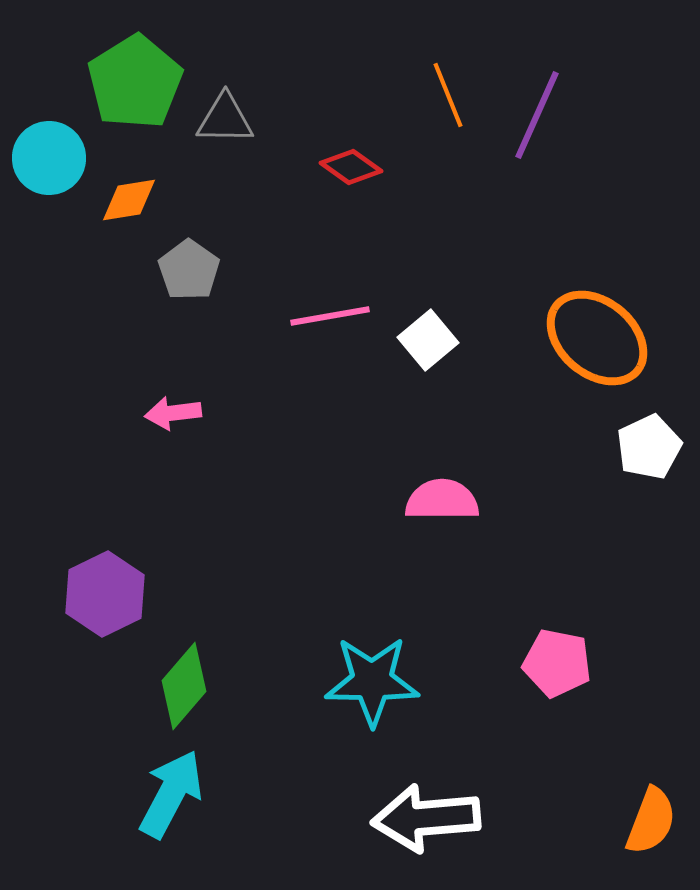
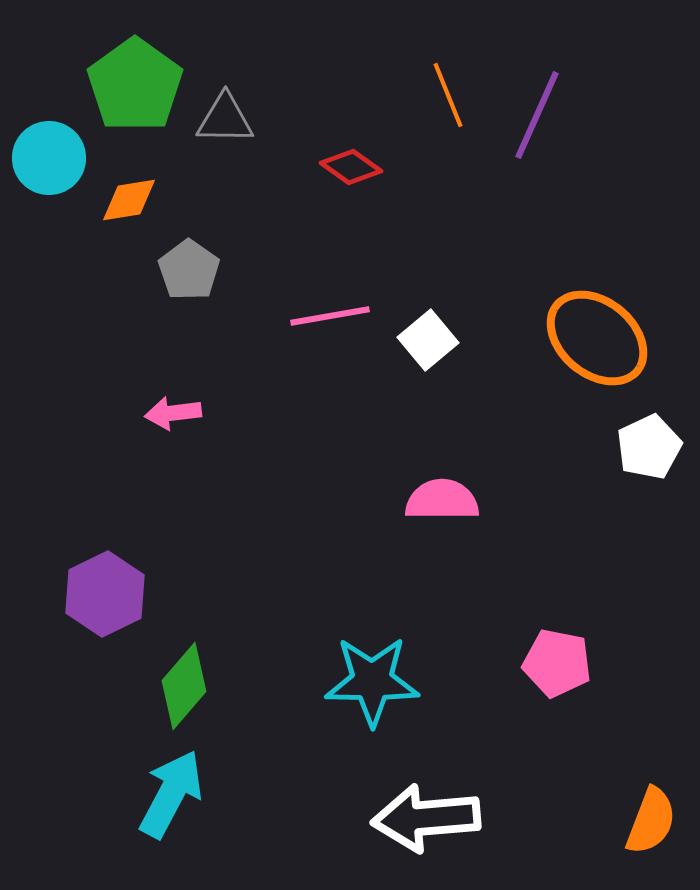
green pentagon: moved 3 px down; rotated 4 degrees counterclockwise
